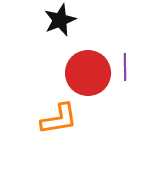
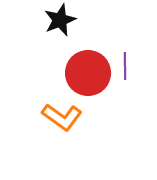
purple line: moved 1 px up
orange L-shape: moved 3 px right, 2 px up; rotated 45 degrees clockwise
